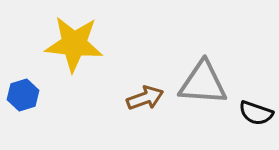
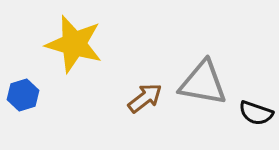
yellow star: rotated 10 degrees clockwise
gray triangle: rotated 6 degrees clockwise
brown arrow: rotated 18 degrees counterclockwise
